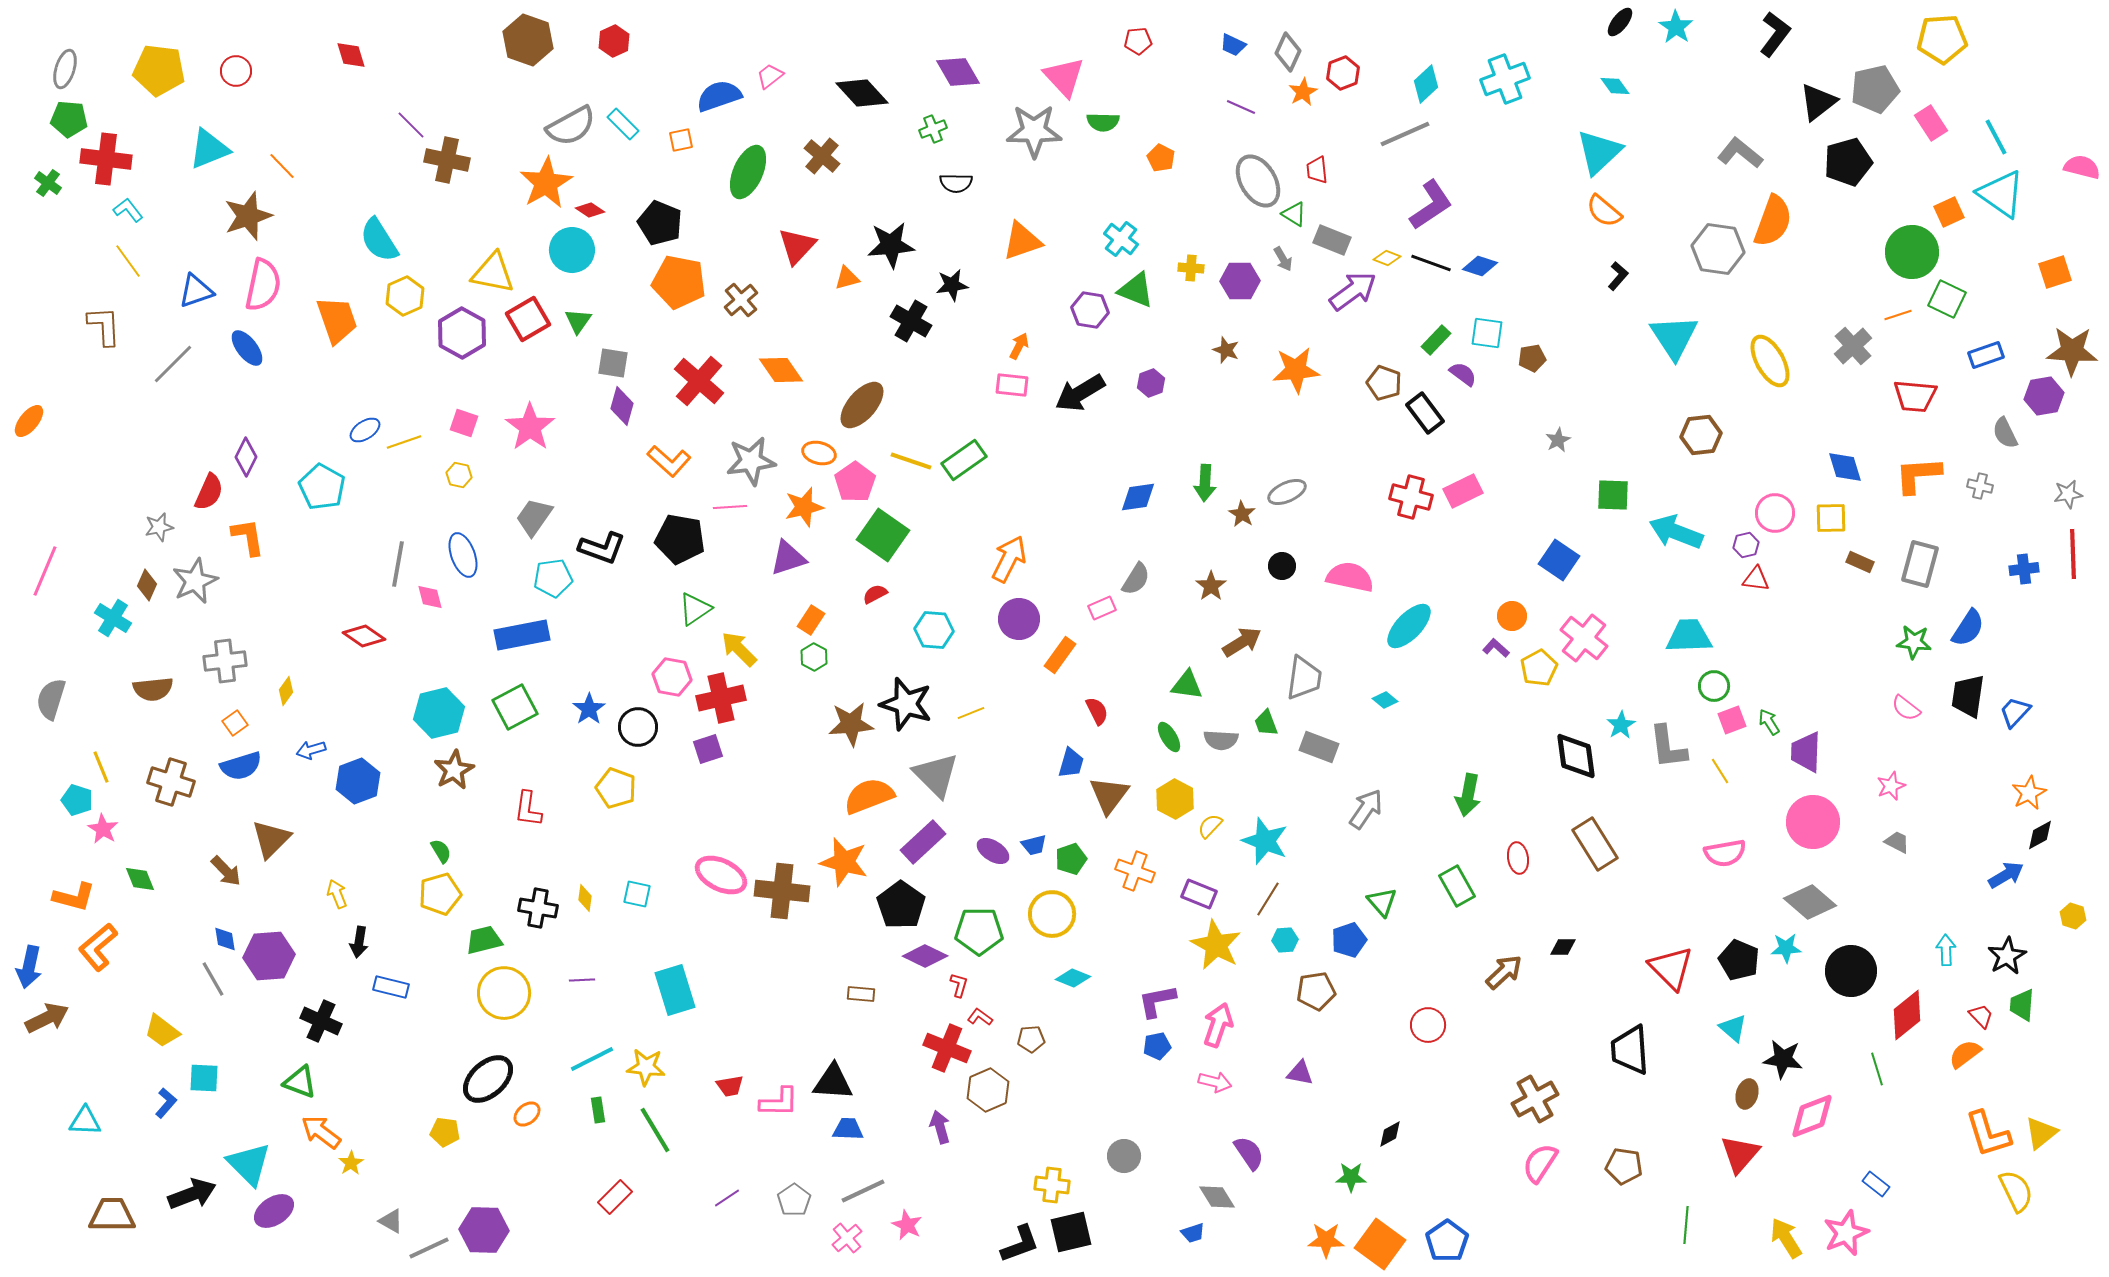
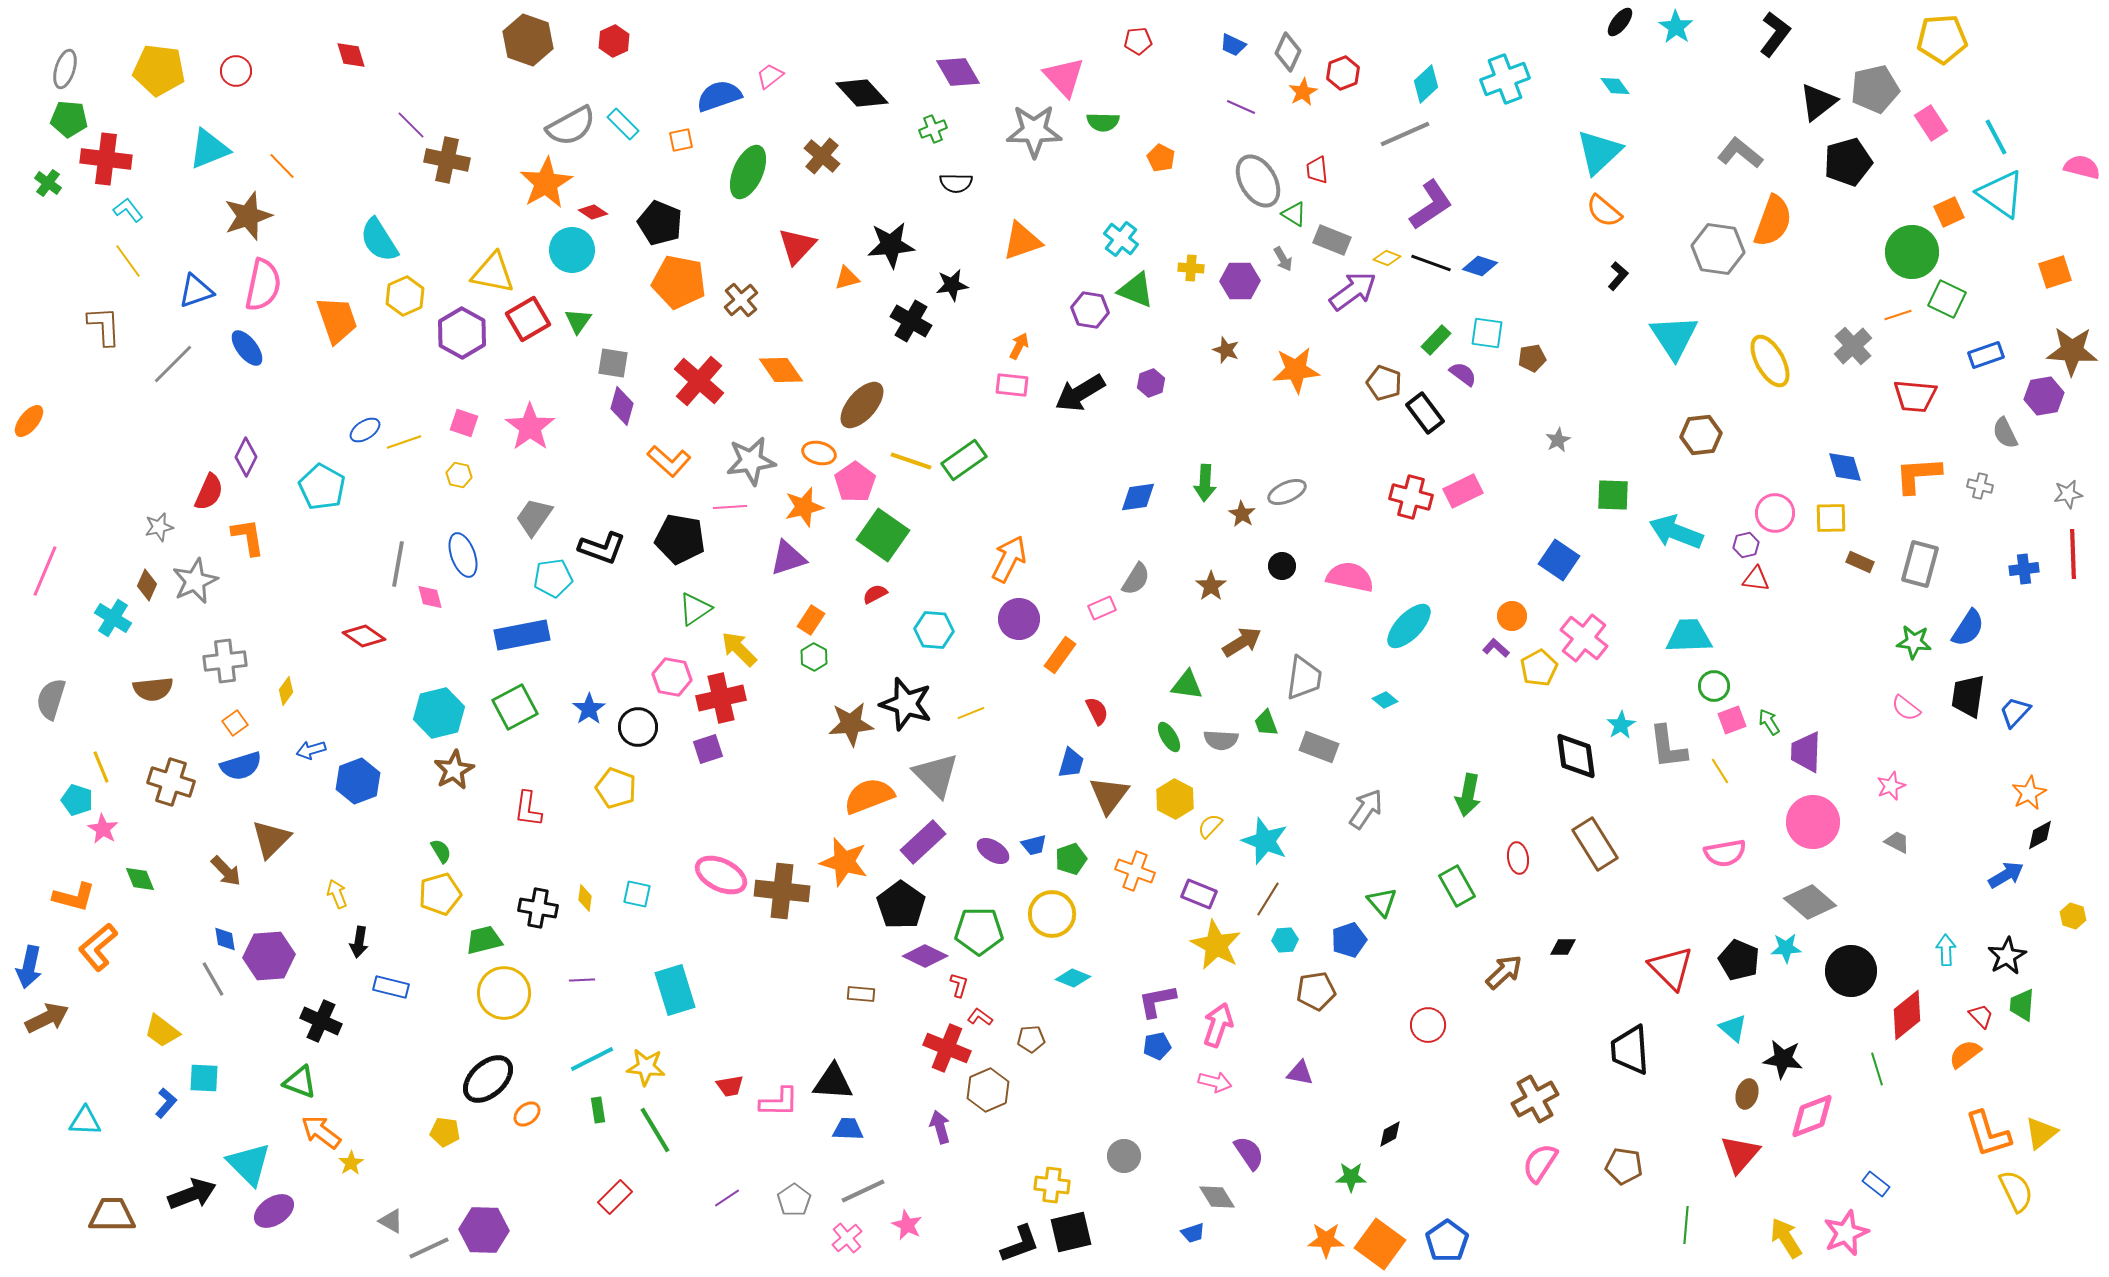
red diamond at (590, 210): moved 3 px right, 2 px down
